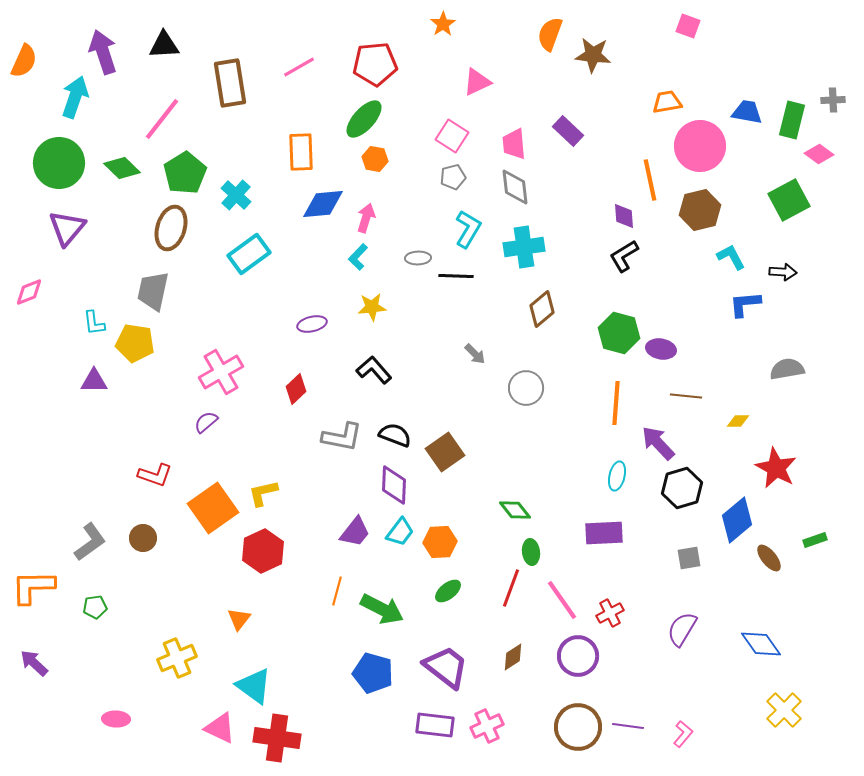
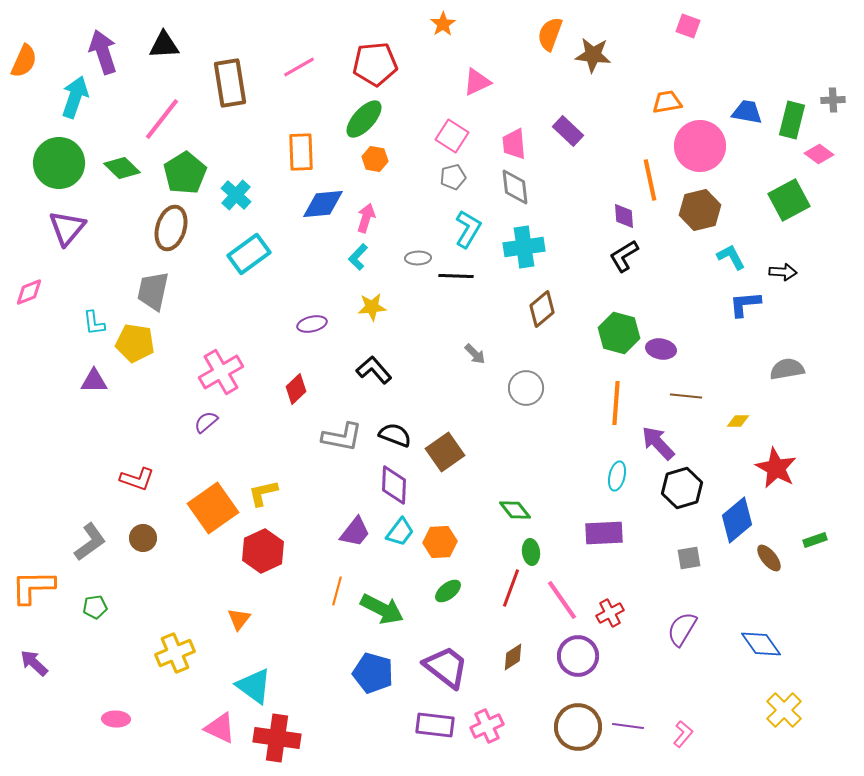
red L-shape at (155, 475): moved 18 px left, 4 px down
yellow cross at (177, 658): moved 2 px left, 5 px up
